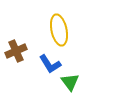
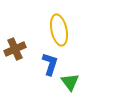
brown cross: moved 1 px left, 2 px up
blue L-shape: rotated 130 degrees counterclockwise
